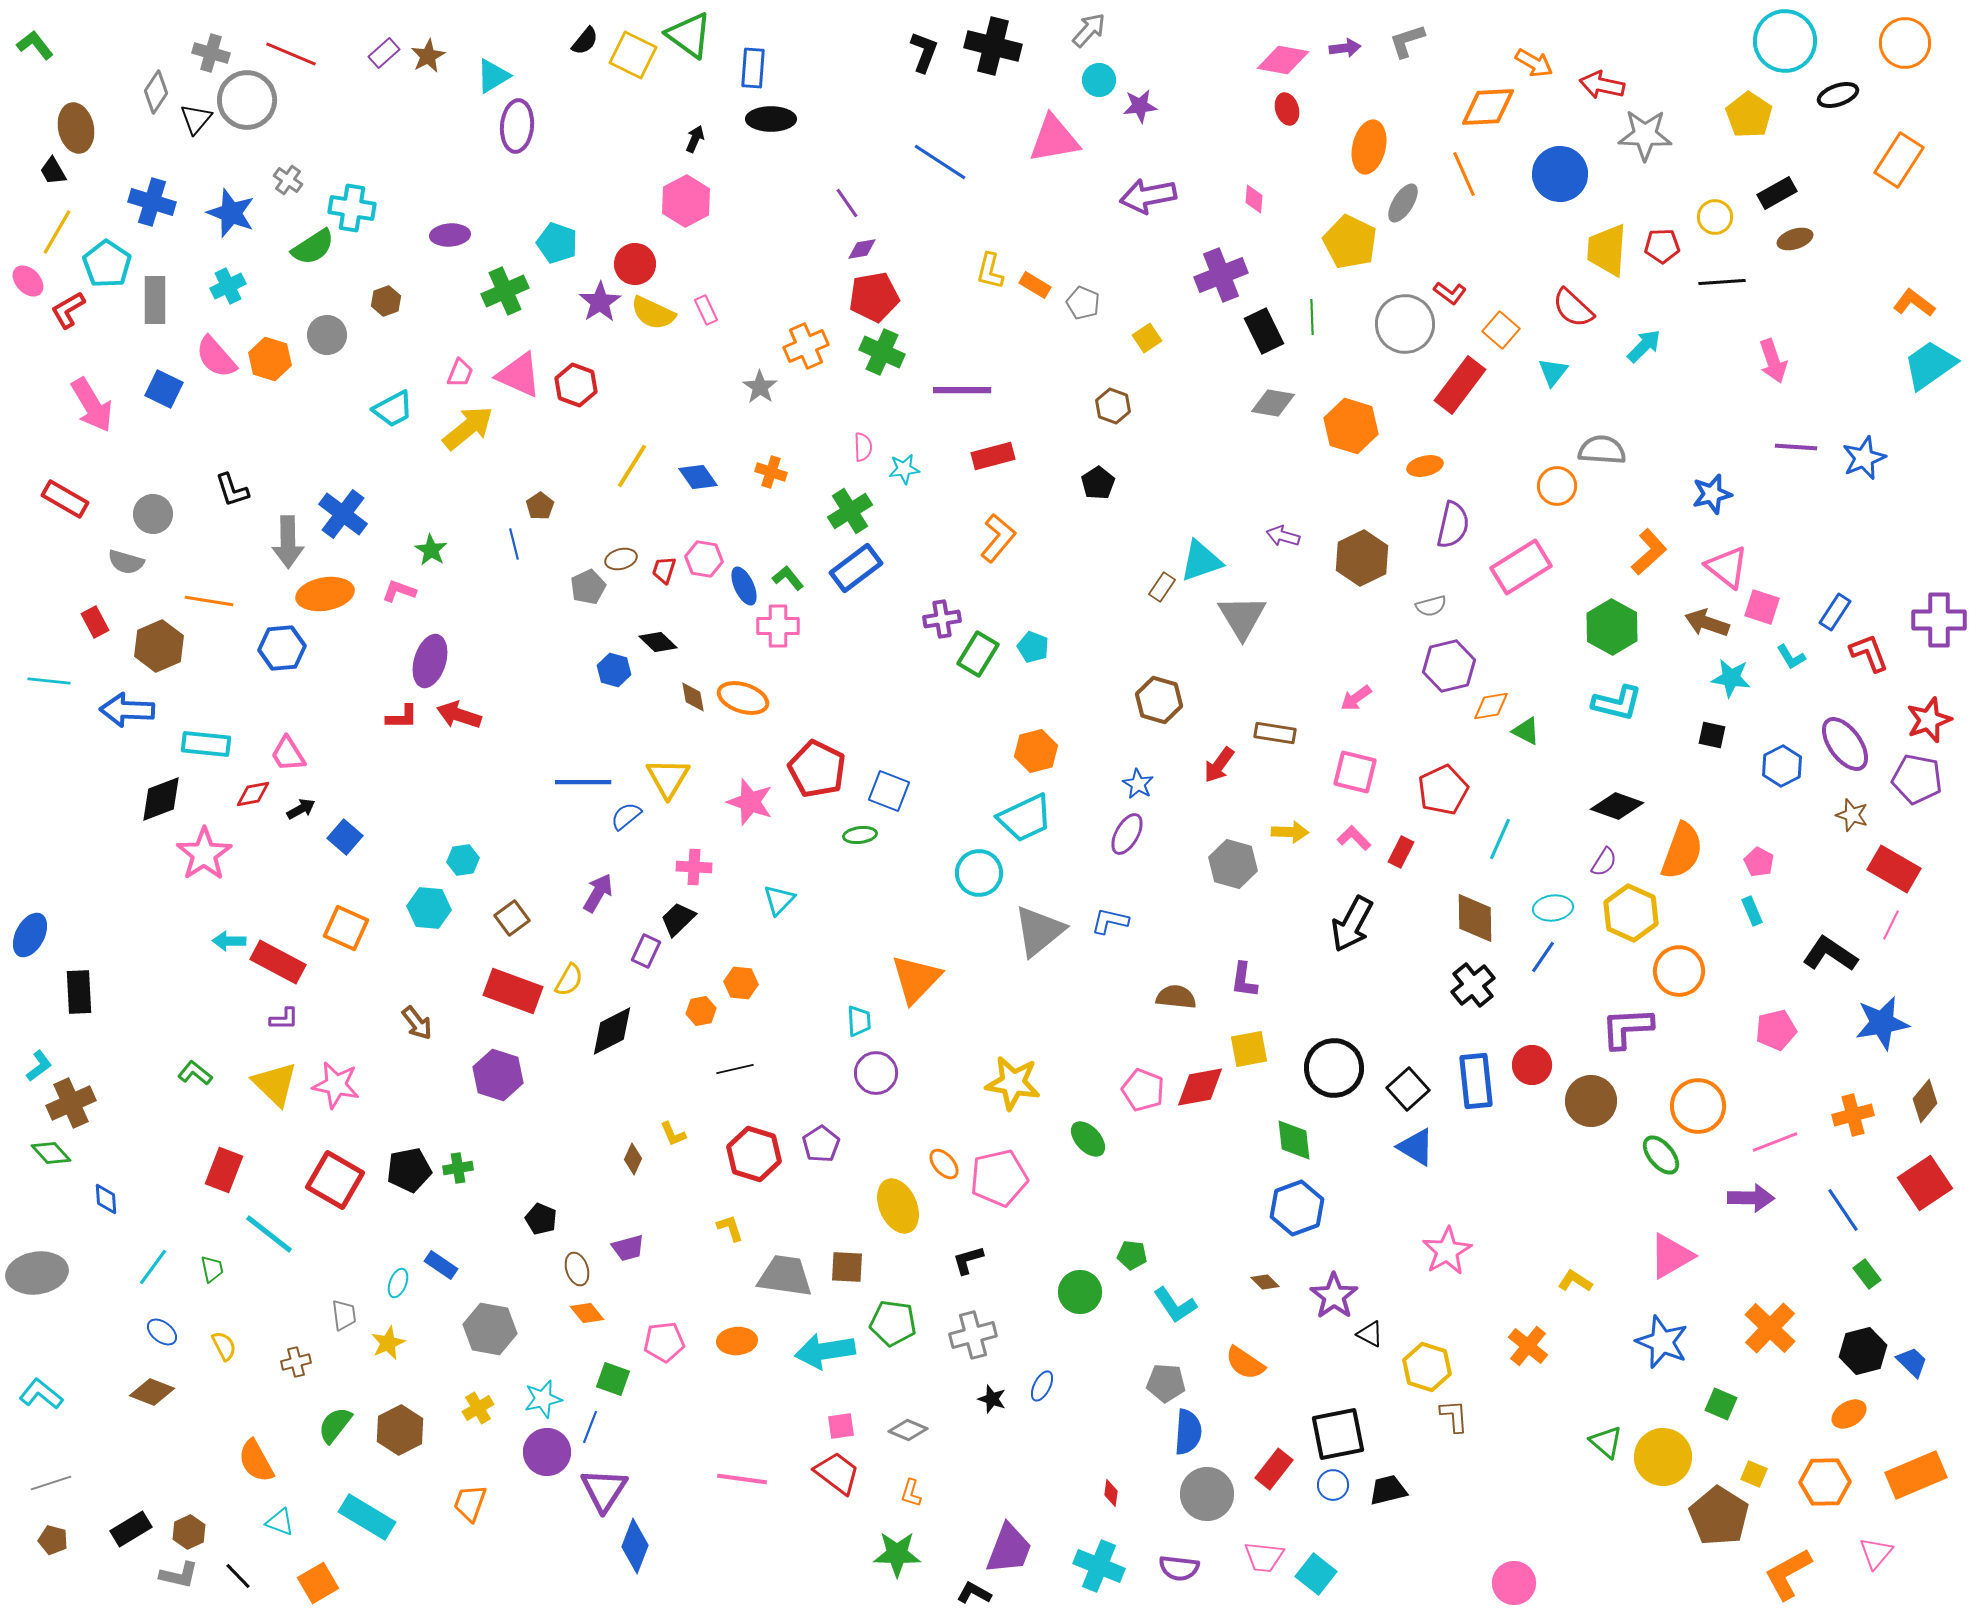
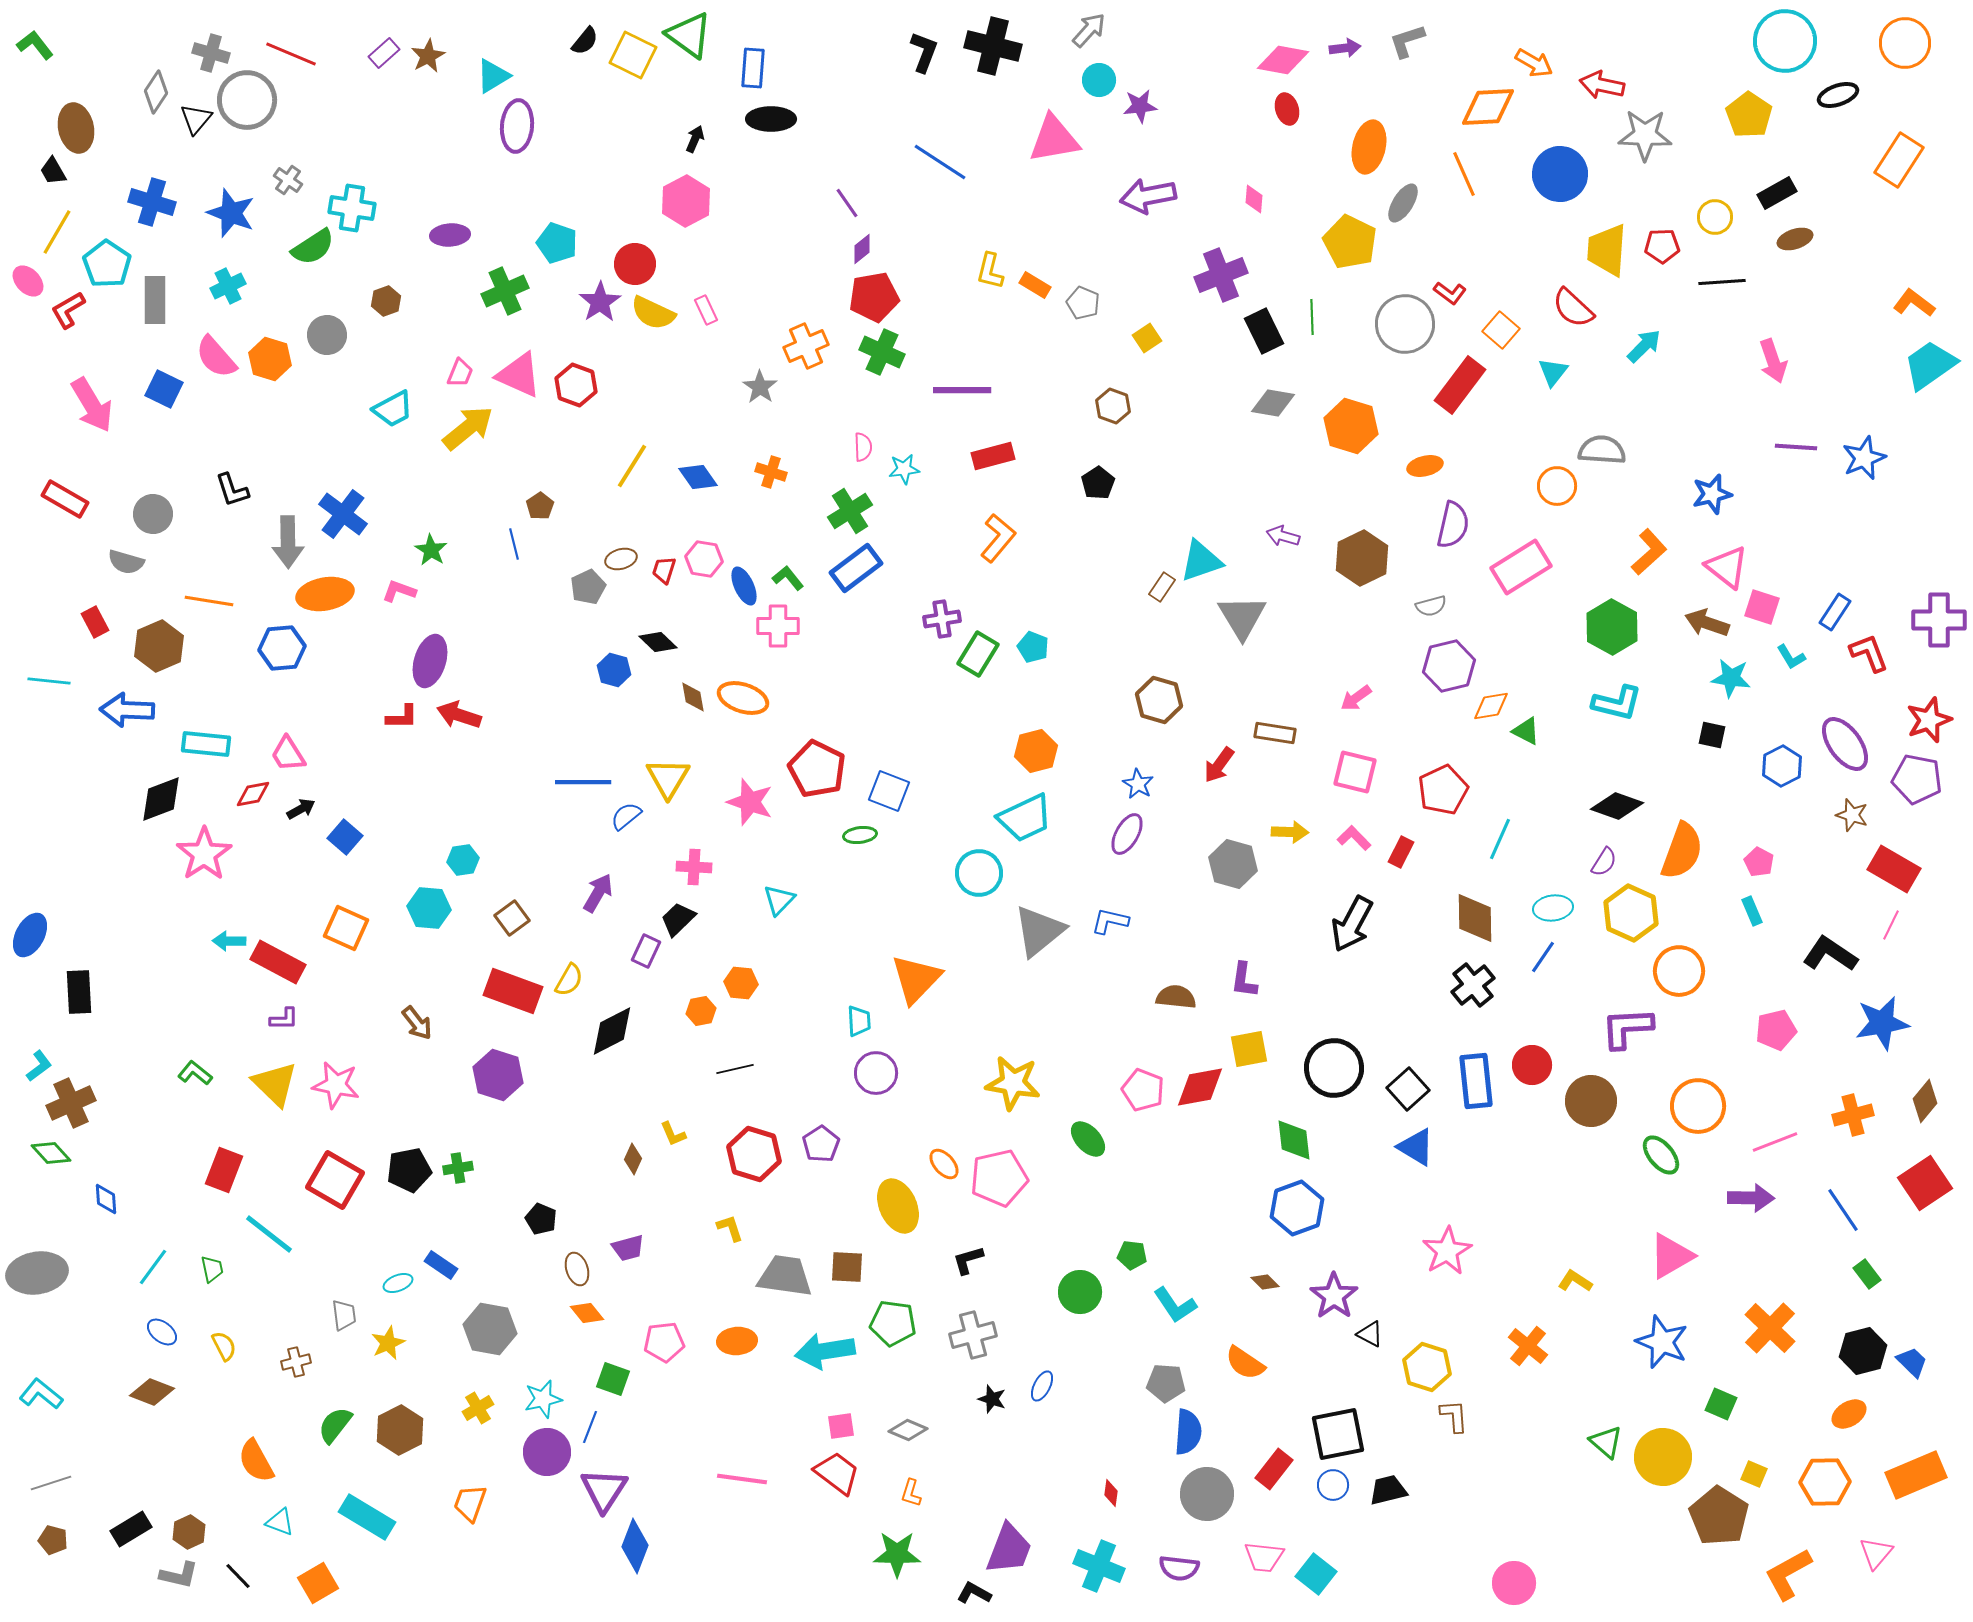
purple diamond at (862, 249): rotated 28 degrees counterclockwise
cyan ellipse at (398, 1283): rotated 48 degrees clockwise
